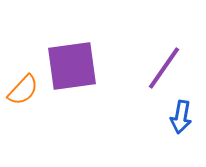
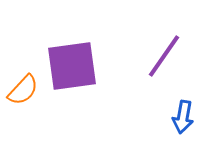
purple line: moved 12 px up
blue arrow: moved 2 px right
